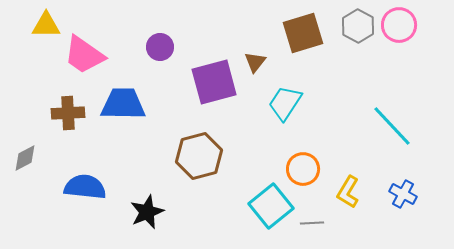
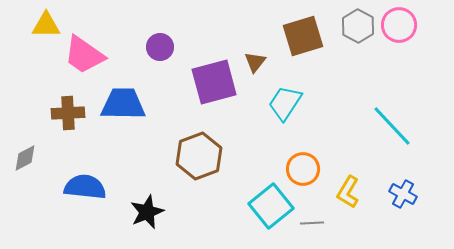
brown square: moved 3 px down
brown hexagon: rotated 6 degrees counterclockwise
